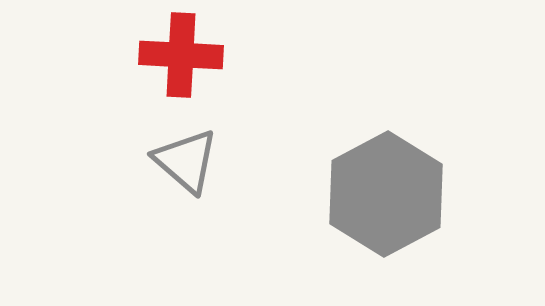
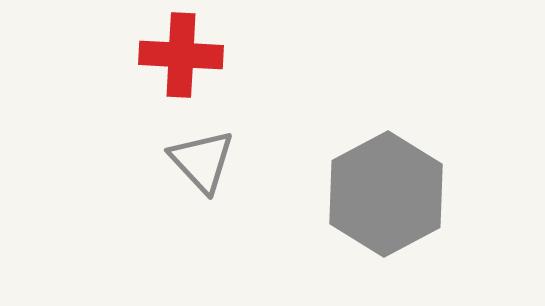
gray triangle: moved 16 px right; rotated 6 degrees clockwise
